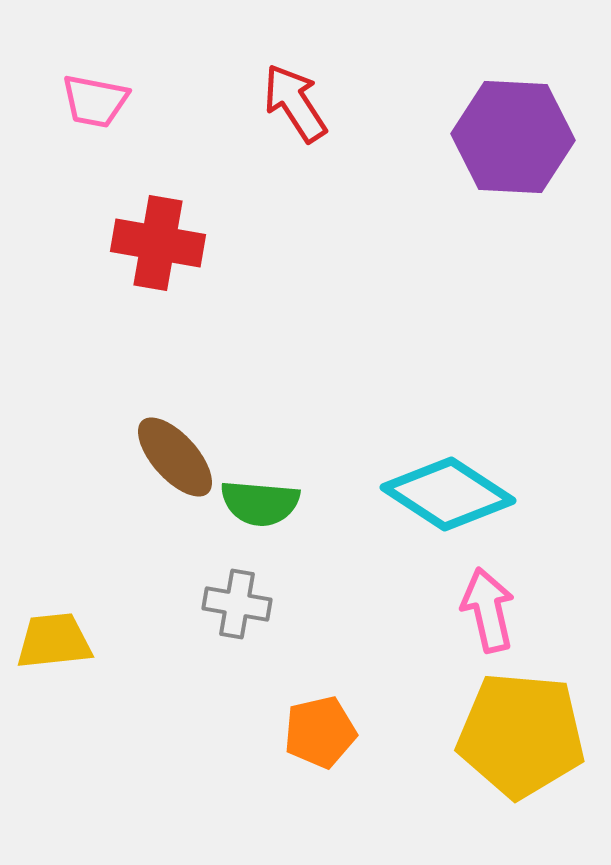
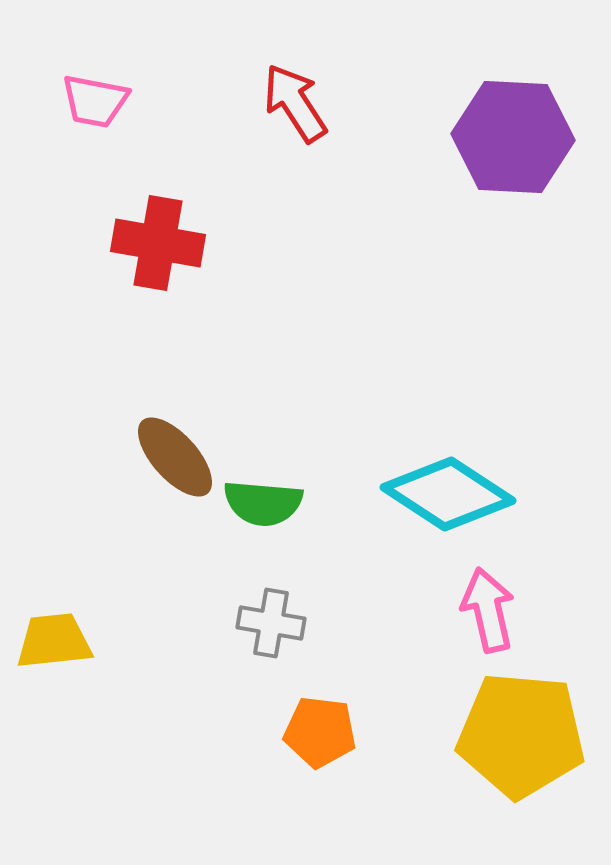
green semicircle: moved 3 px right
gray cross: moved 34 px right, 19 px down
orange pentagon: rotated 20 degrees clockwise
